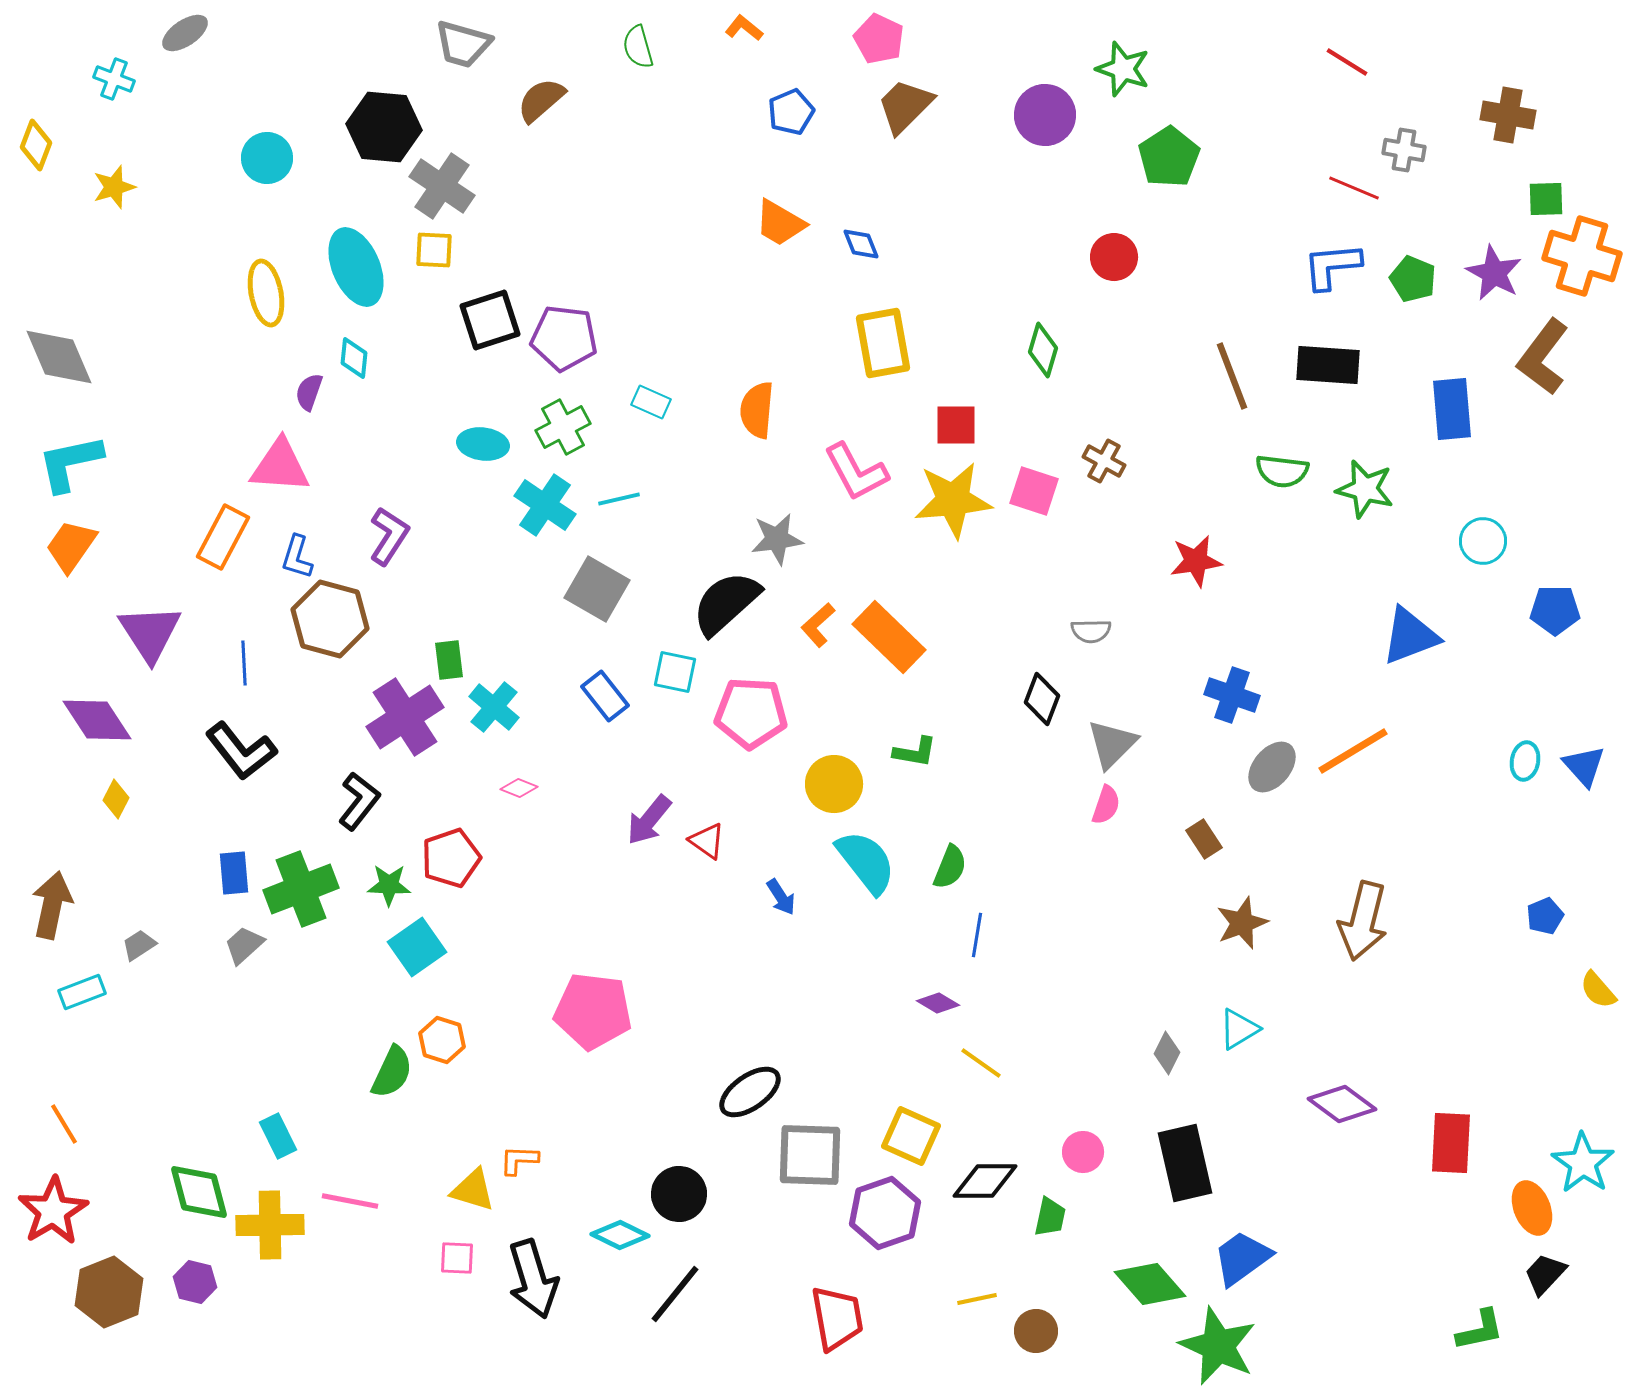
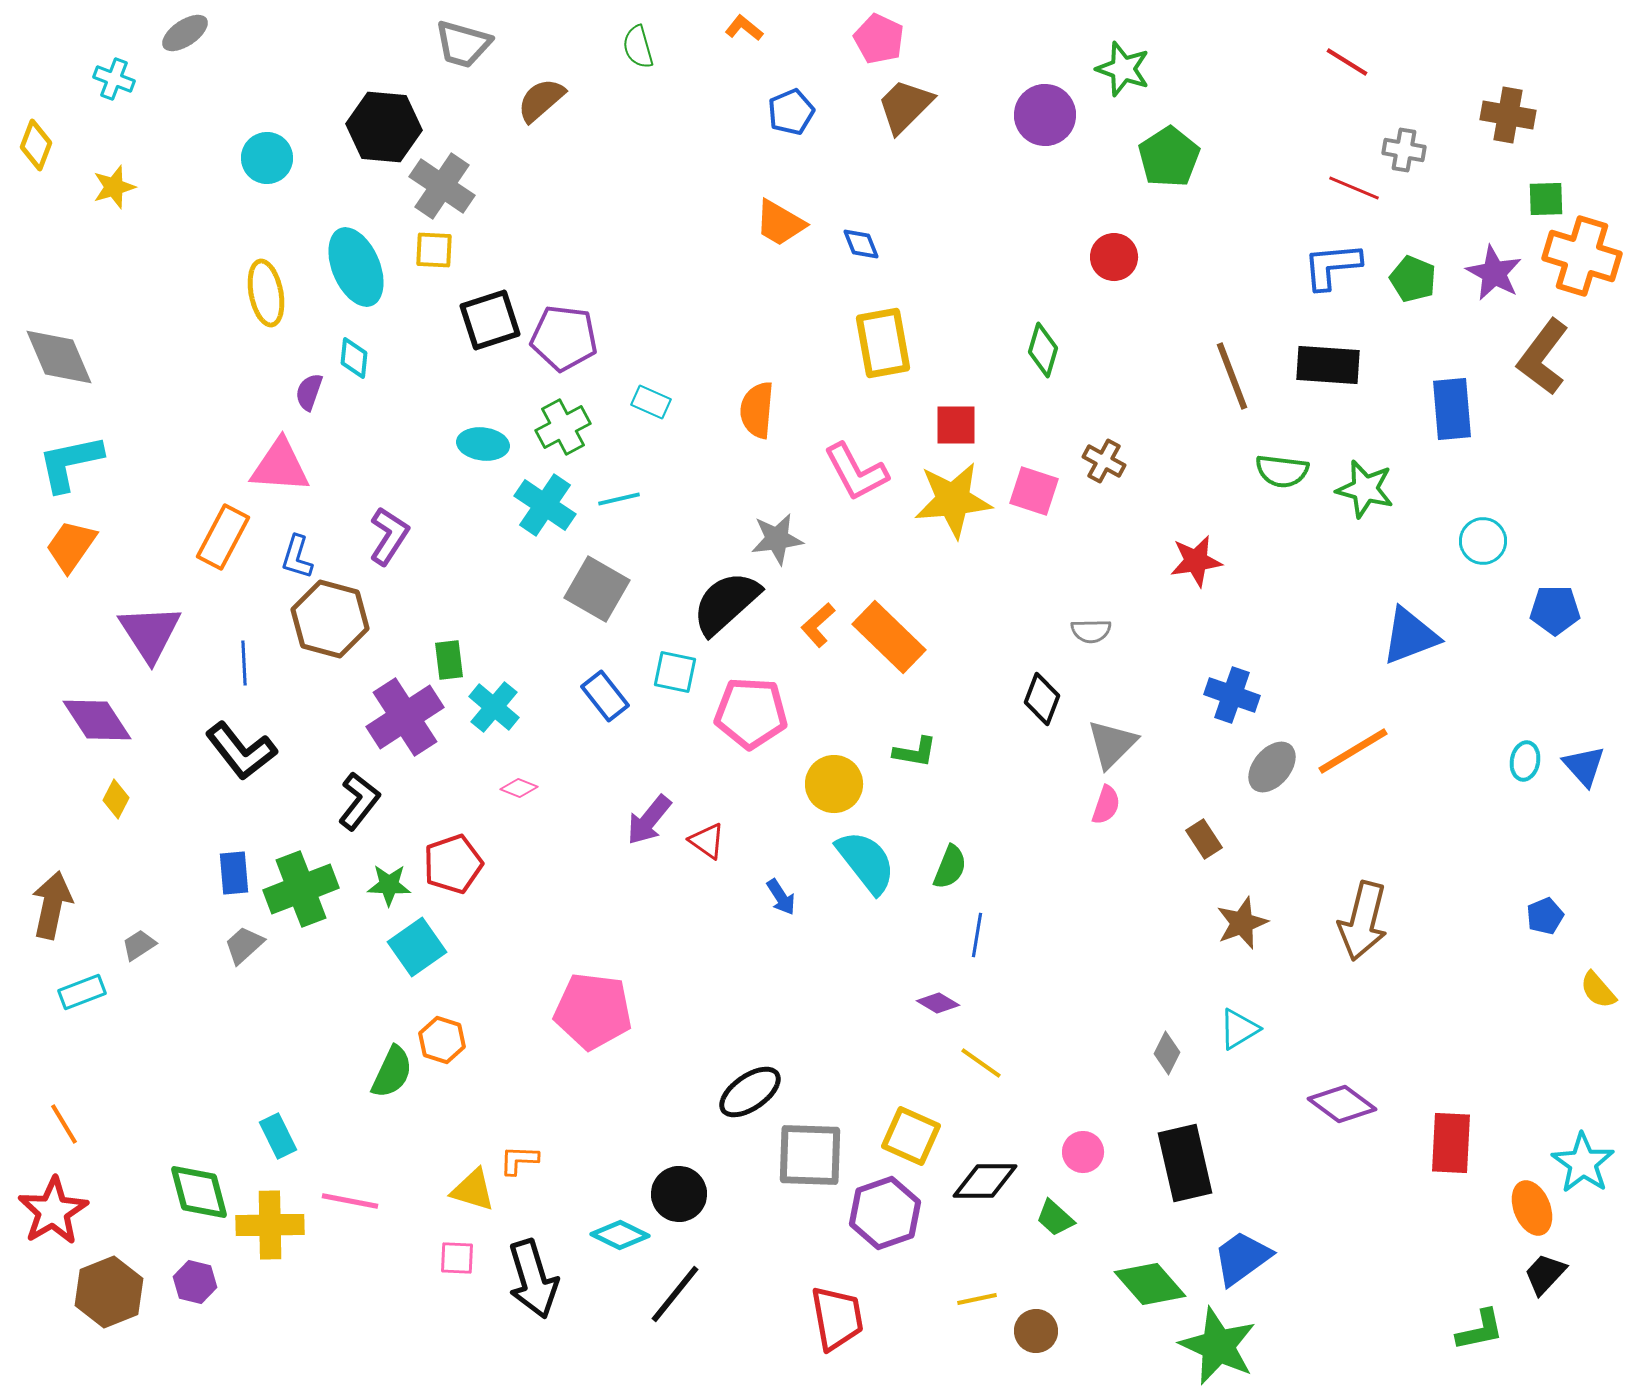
red pentagon at (451, 858): moved 2 px right, 6 px down
green trapezoid at (1050, 1217): moved 5 px right, 1 px down; rotated 120 degrees clockwise
